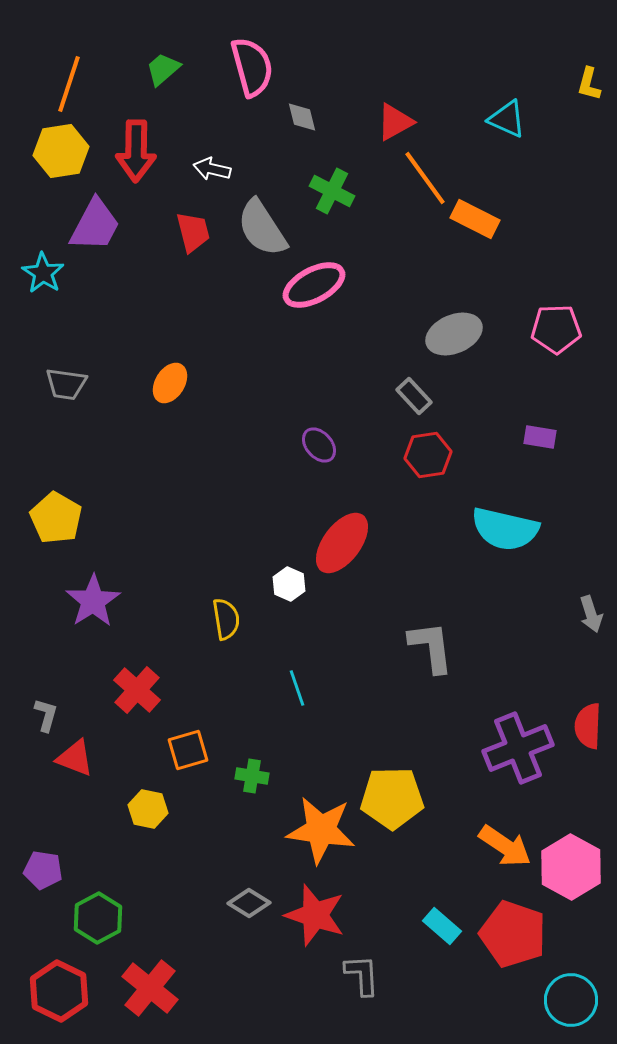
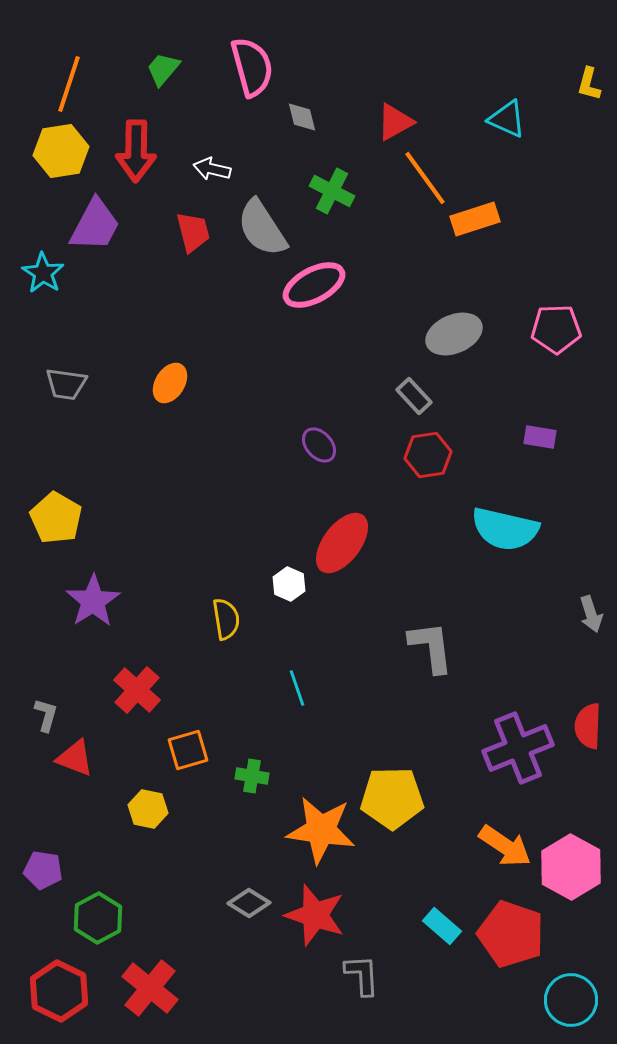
green trapezoid at (163, 69): rotated 9 degrees counterclockwise
orange rectangle at (475, 219): rotated 45 degrees counterclockwise
red pentagon at (513, 934): moved 2 px left
